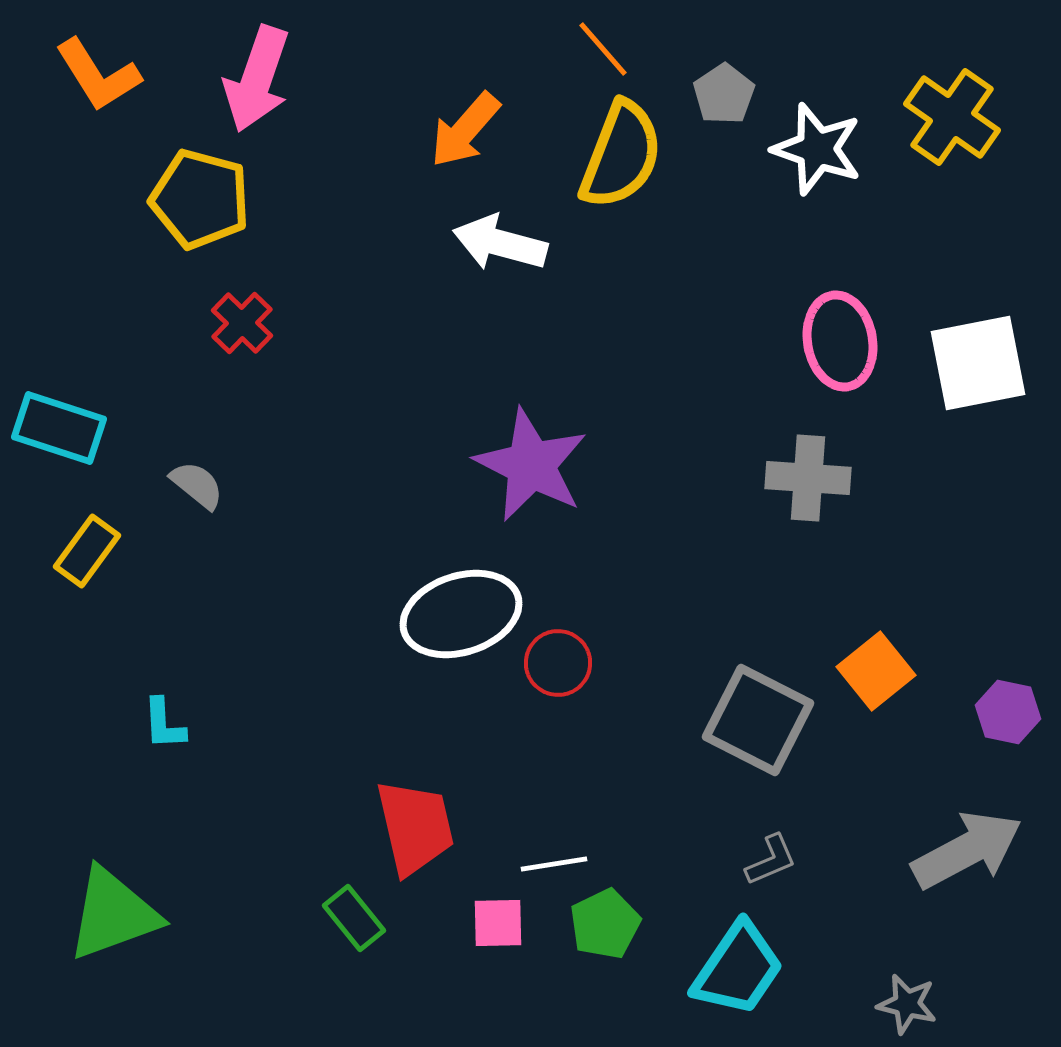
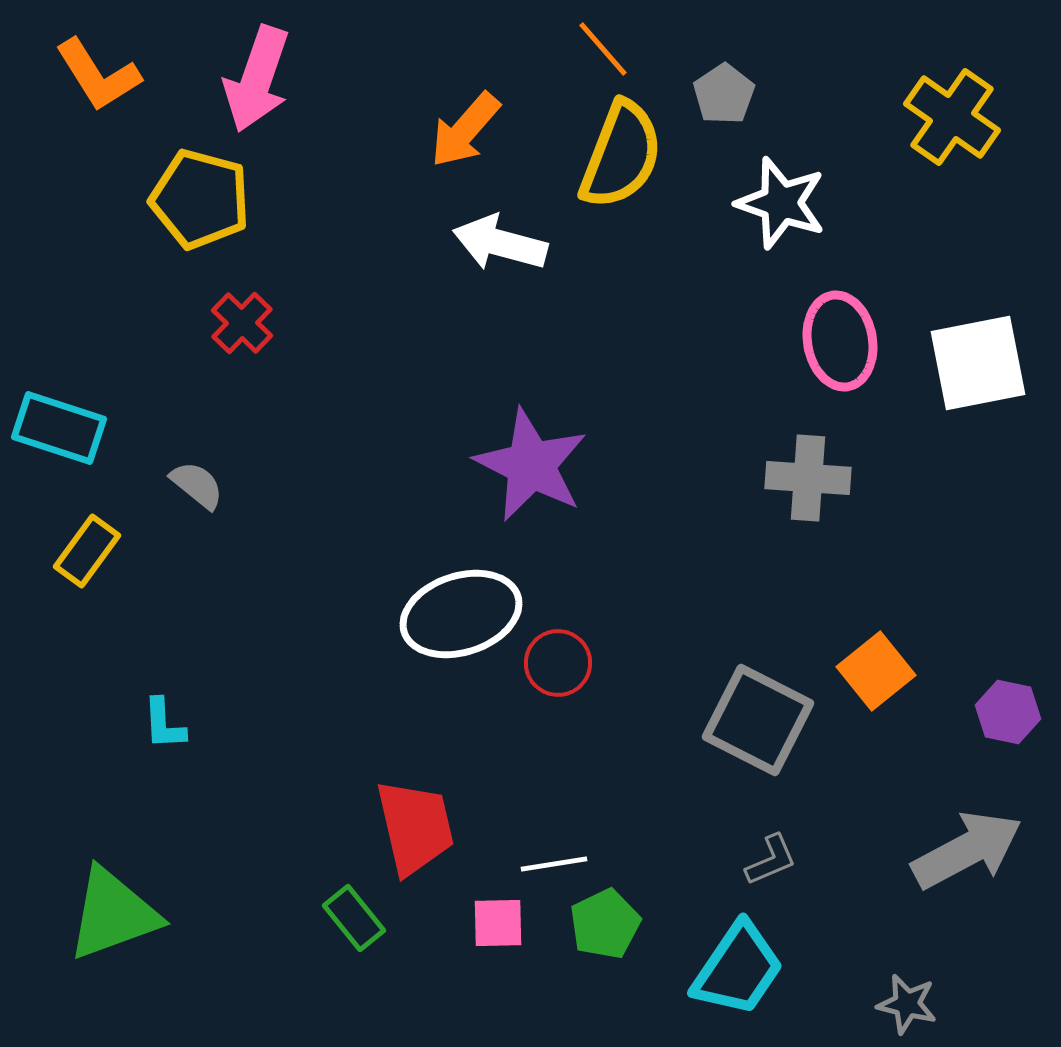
white star: moved 36 px left, 54 px down
